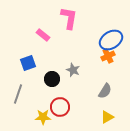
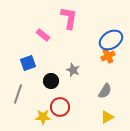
black circle: moved 1 px left, 2 px down
